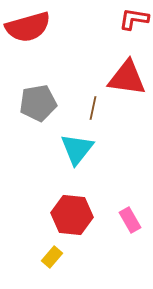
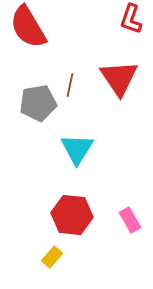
red L-shape: moved 3 px left; rotated 80 degrees counterclockwise
red semicircle: rotated 75 degrees clockwise
red triangle: moved 8 px left; rotated 48 degrees clockwise
brown line: moved 23 px left, 23 px up
cyan triangle: rotated 6 degrees counterclockwise
